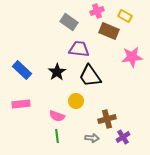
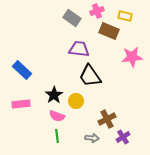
yellow rectangle: rotated 16 degrees counterclockwise
gray rectangle: moved 3 px right, 4 px up
black star: moved 3 px left, 23 px down
brown cross: rotated 12 degrees counterclockwise
